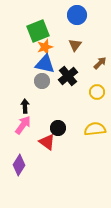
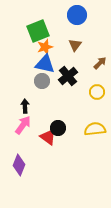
red triangle: moved 1 px right, 5 px up
purple diamond: rotated 10 degrees counterclockwise
